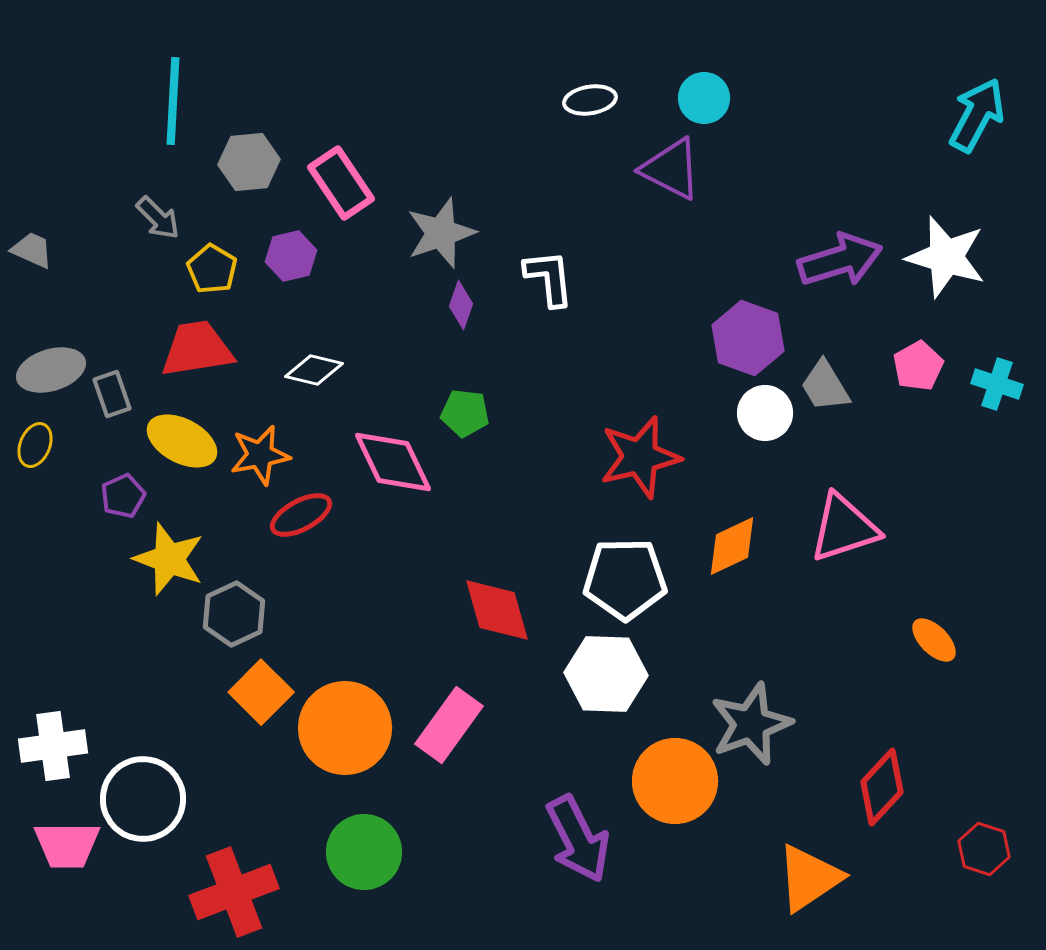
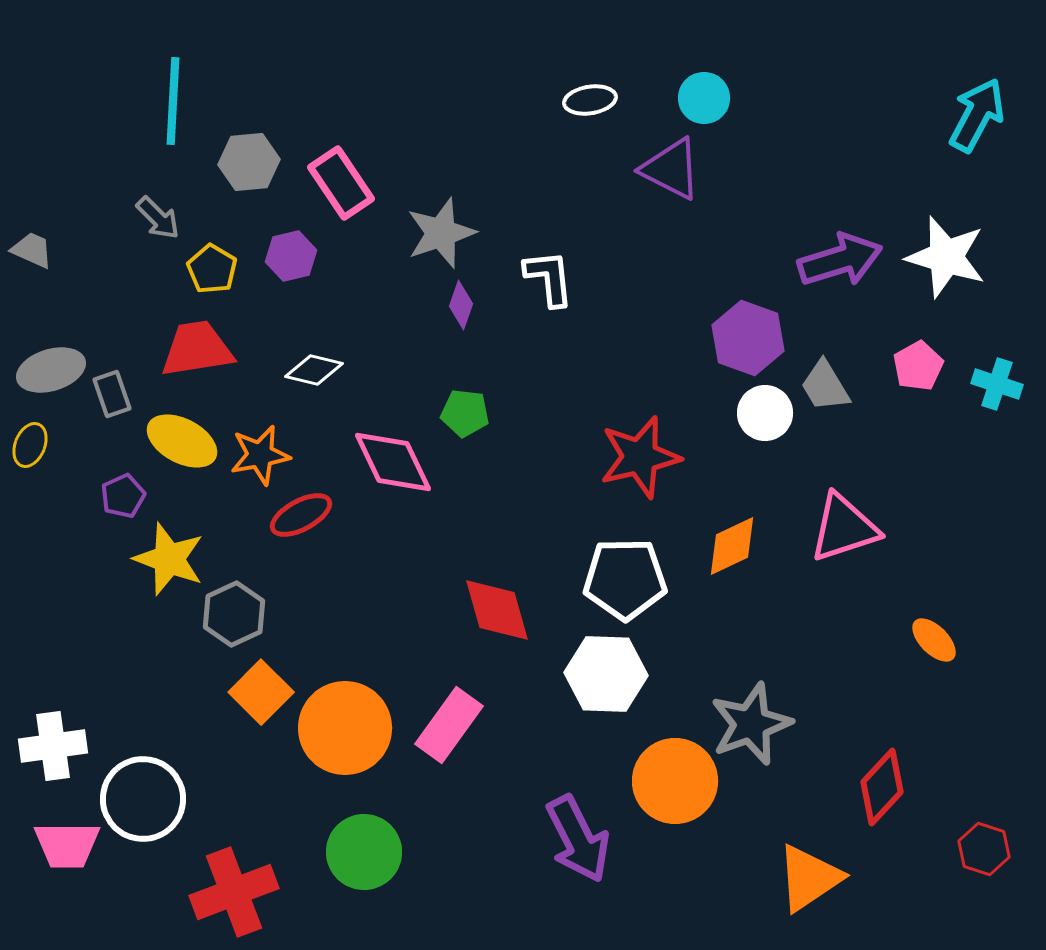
yellow ellipse at (35, 445): moved 5 px left
